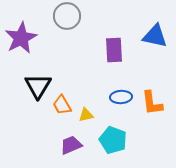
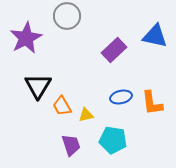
purple star: moved 5 px right
purple rectangle: rotated 50 degrees clockwise
blue ellipse: rotated 10 degrees counterclockwise
orange trapezoid: moved 1 px down
cyan pentagon: rotated 12 degrees counterclockwise
purple trapezoid: rotated 95 degrees clockwise
